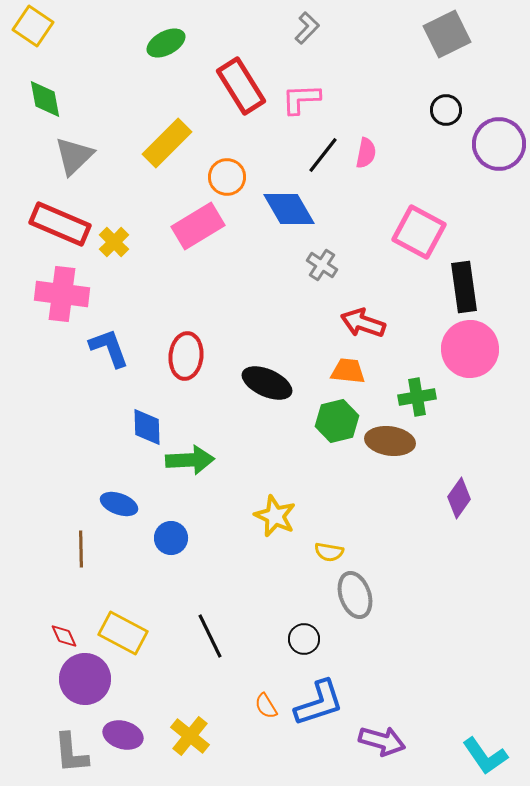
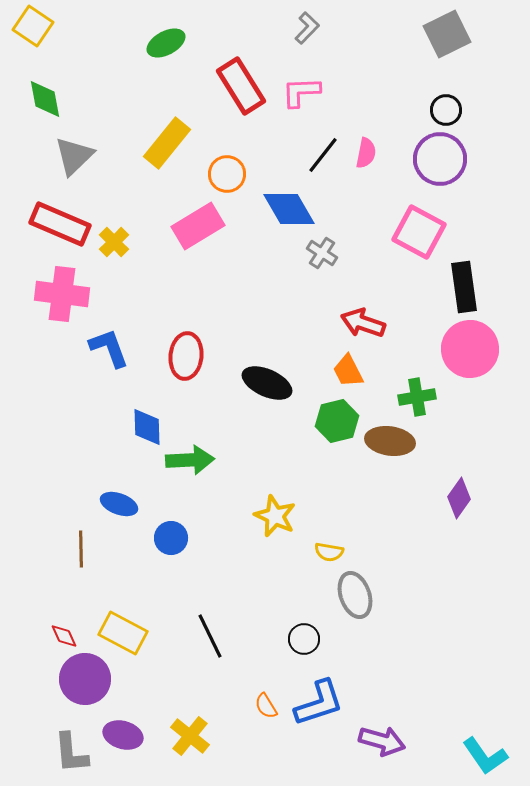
pink L-shape at (301, 99): moved 7 px up
yellow rectangle at (167, 143): rotated 6 degrees counterclockwise
purple circle at (499, 144): moved 59 px left, 15 px down
orange circle at (227, 177): moved 3 px up
gray cross at (322, 265): moved 12 px up
orange trapezoid at (348, 371): rotated 123 degrees counterclockwise
